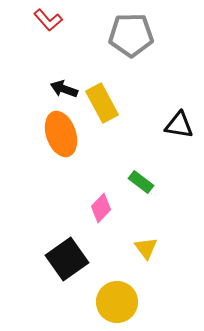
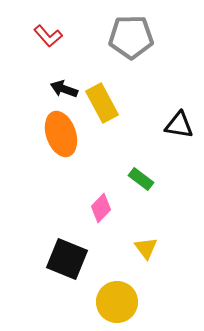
red L-shape: moved 16 px down
gray pentagon: moved 2 px down
green rectangle: moved 3 px up
black square: rotated 33 degrees counterclockwise
